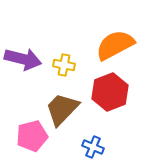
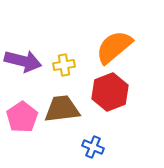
orange semicircle: moved 1 px left, 2 px down; rotated 12 degrees counterclockwise
purple arrow: moved 2 px down
yellow cross: rotated 20 degrees counterclockwise
brown trapezoid: rotated 39 degrees clockwise
pink pentagon: moved 10 px left, 19 px up; rotated 20 degrees counterclockwise
